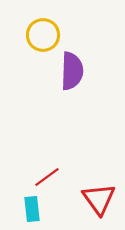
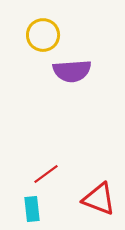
purple semicircle: rotated 84 degrees clockwise
red line: moved 1 px left, 3 px up
red triangle: rotated 33 degrees counterclockwise
